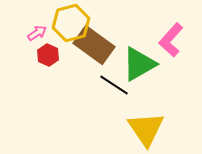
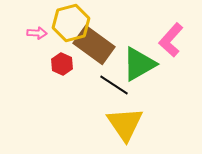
pink arrow: rotated 36 degrees clockwise
red hexagon: moved 14 px right, 9 px down
yellow triangle: moved 21 px left, 5 px up
